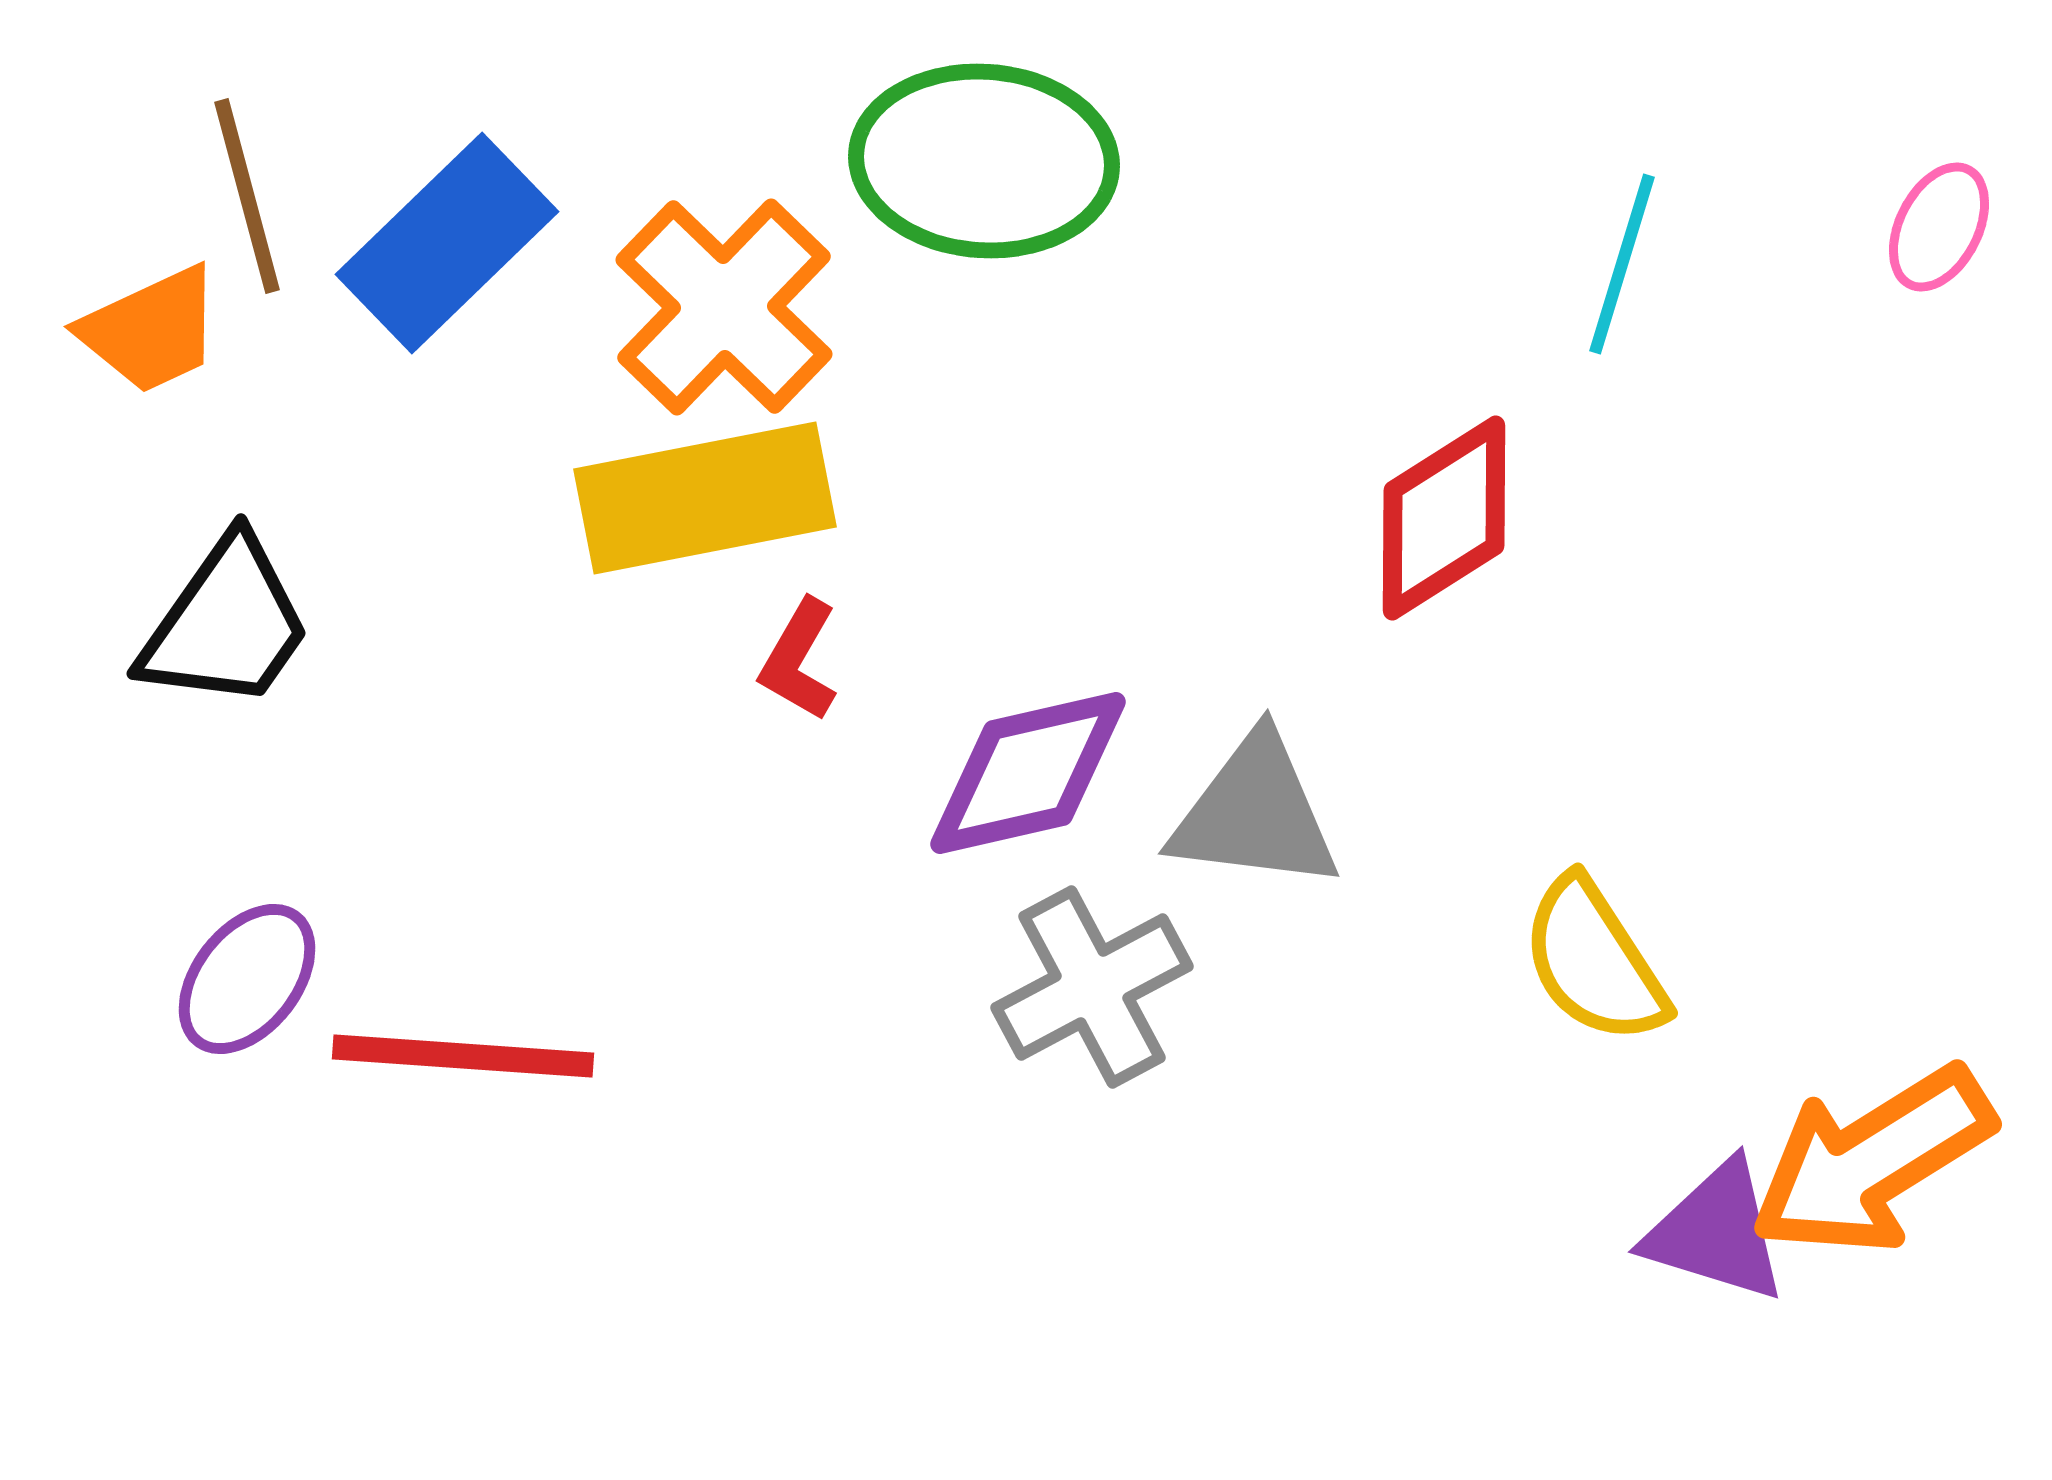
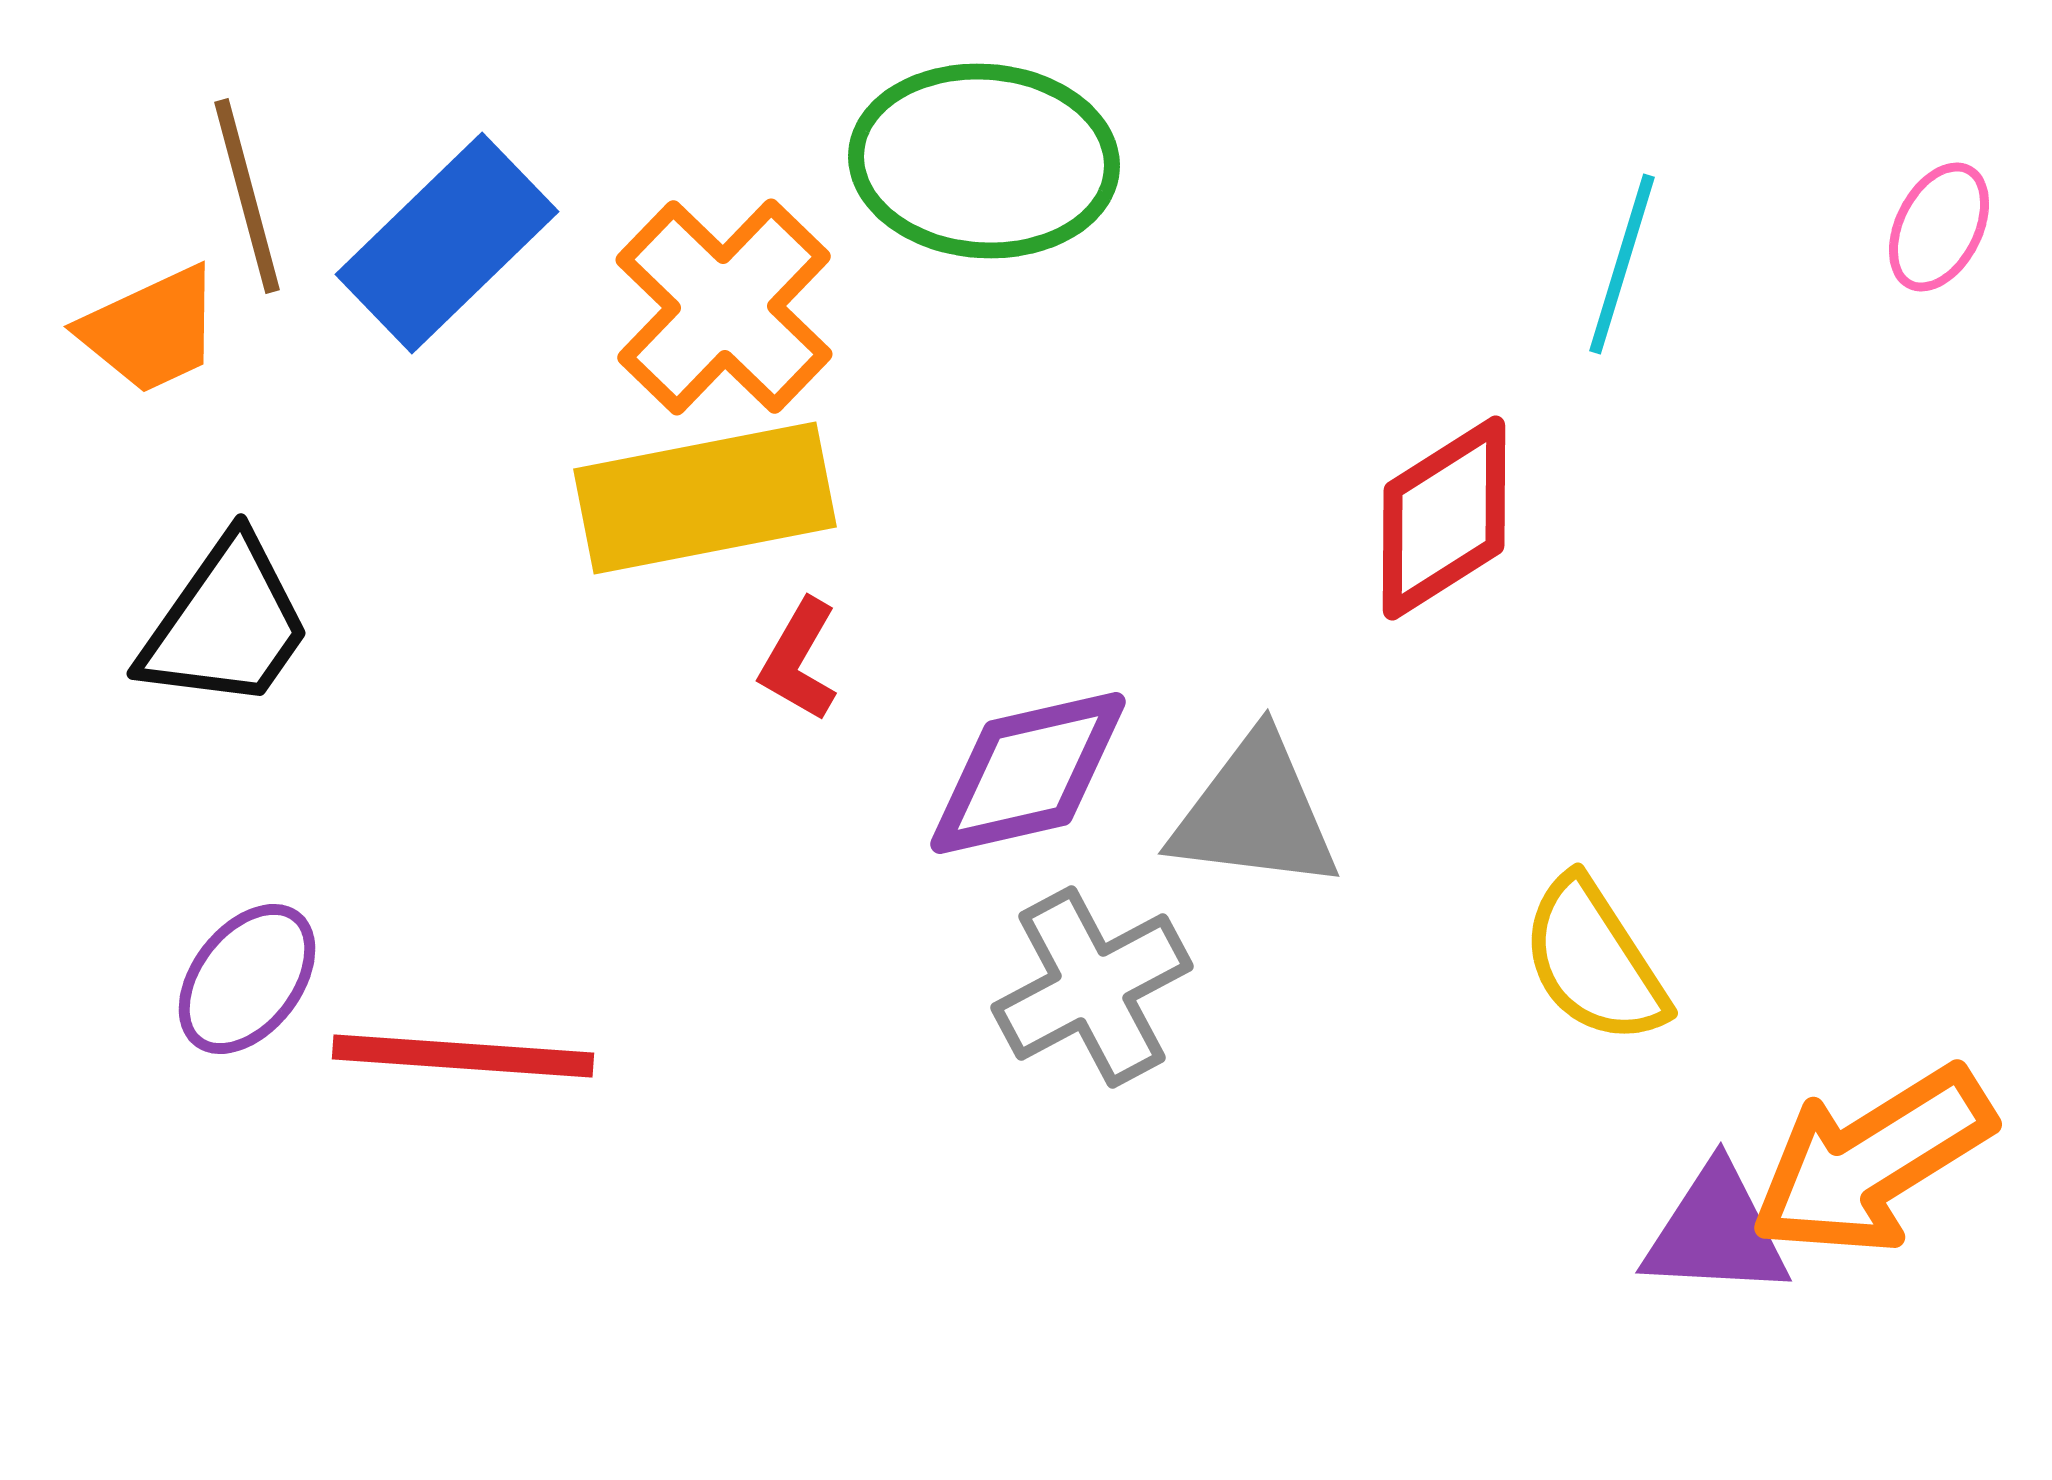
purple triangle: rotated 14 degrees counterclockwise
